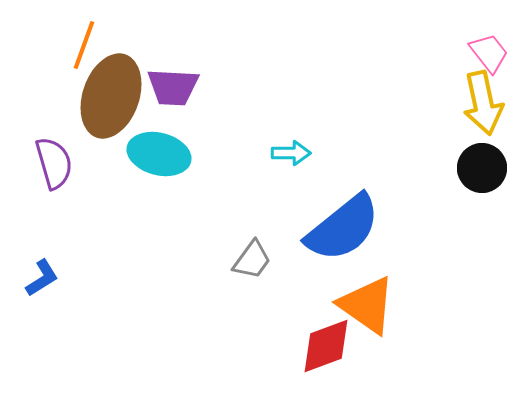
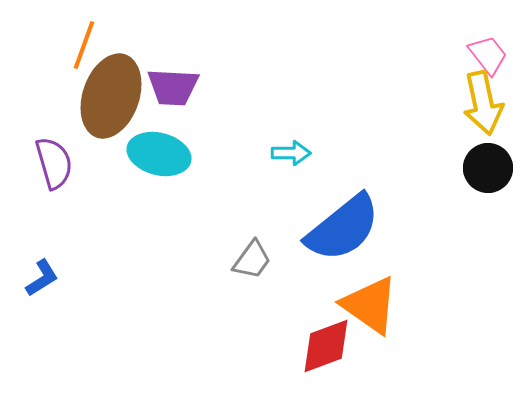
pink trapezoid: moved 1 px left, 2 px down
black circle: moved 6 px right
orange triangle: moved 3 px right
